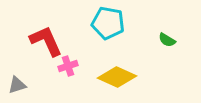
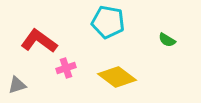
cyan pentagon: moved 1 px up
red L-shape: moved 7 px left; rotated 30 degrees counterclockwise
pink cross: moved 2 px left, 2 px down
yellow diamond: rotated 12 degrees clockwise
